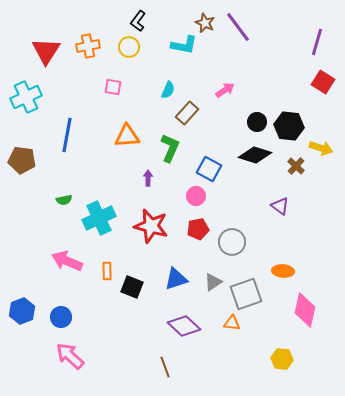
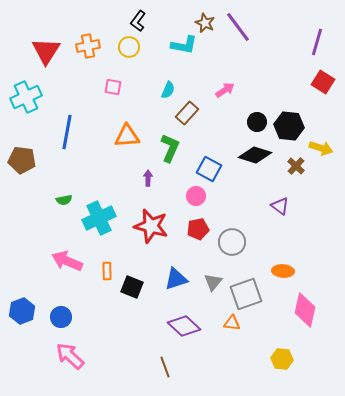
blue line at (67, 135): moved 3 px up
gray triangle at (213, 282): rotated 18 degrees counterclockwise
